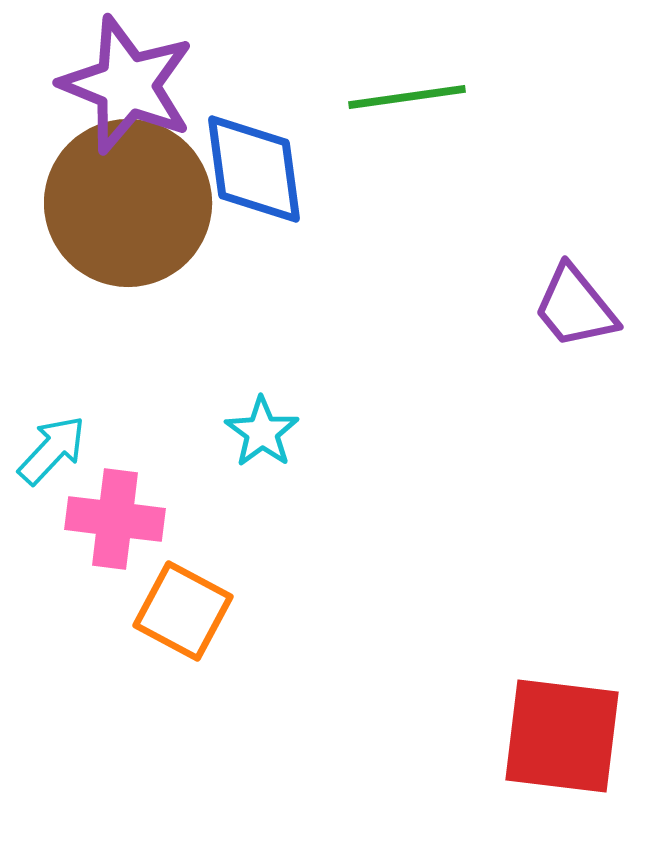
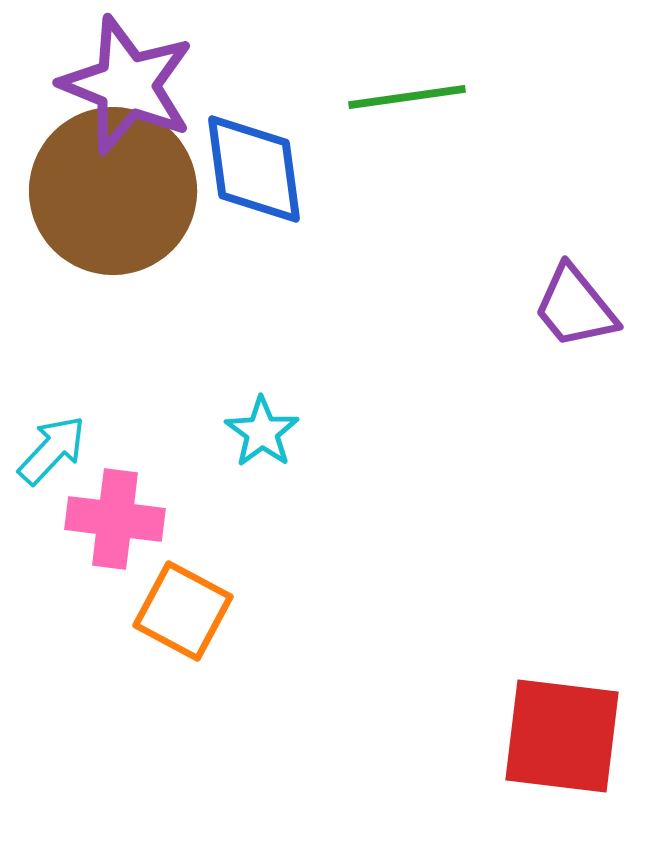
brown circle: moved 15 px left, 12 px up
